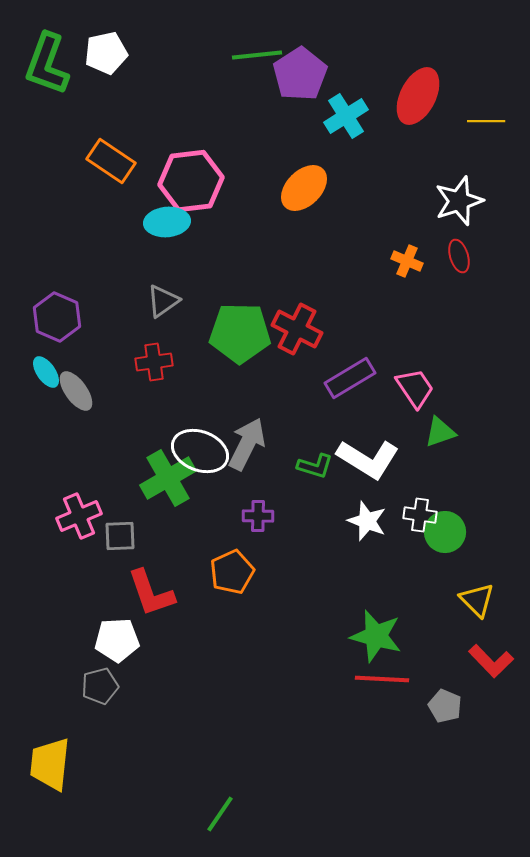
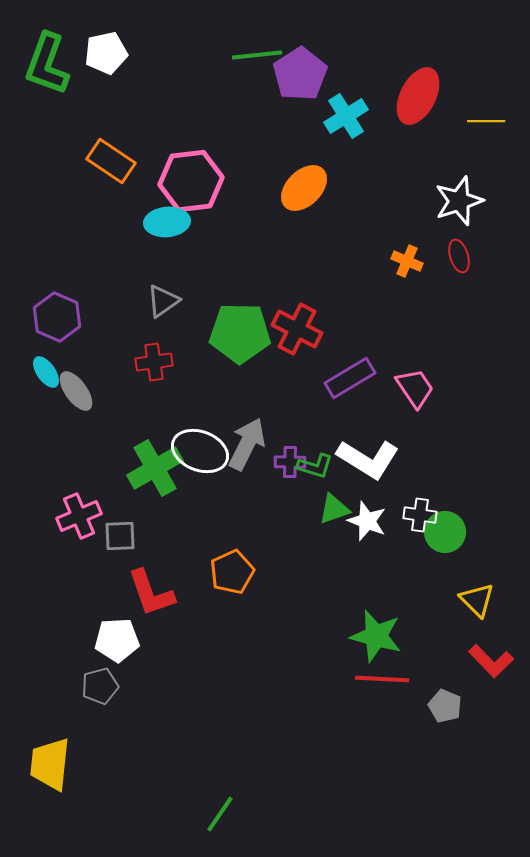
green triangle at (440, 432): moved 106 px left, 77 px down
green cross at (168, 478): moved 13 px left, 10 px up
purple cross at (258, 516): moved 32 px right, 54 px up
